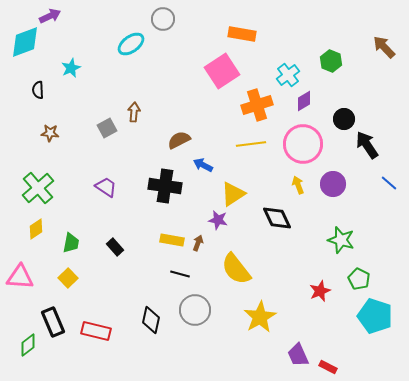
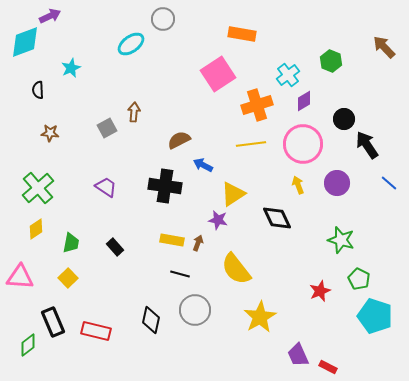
pink square at (222, 71): moved 4 px left, 3 px down
purple circle at (333, 184): moved 4 px right, 1 px up
